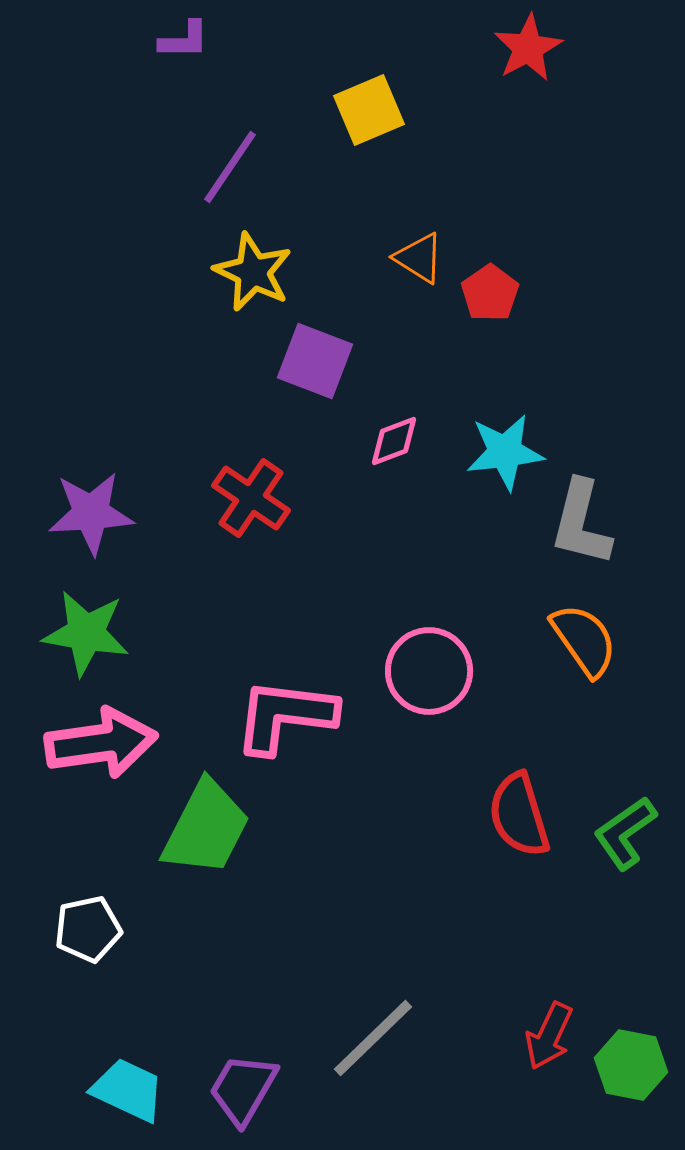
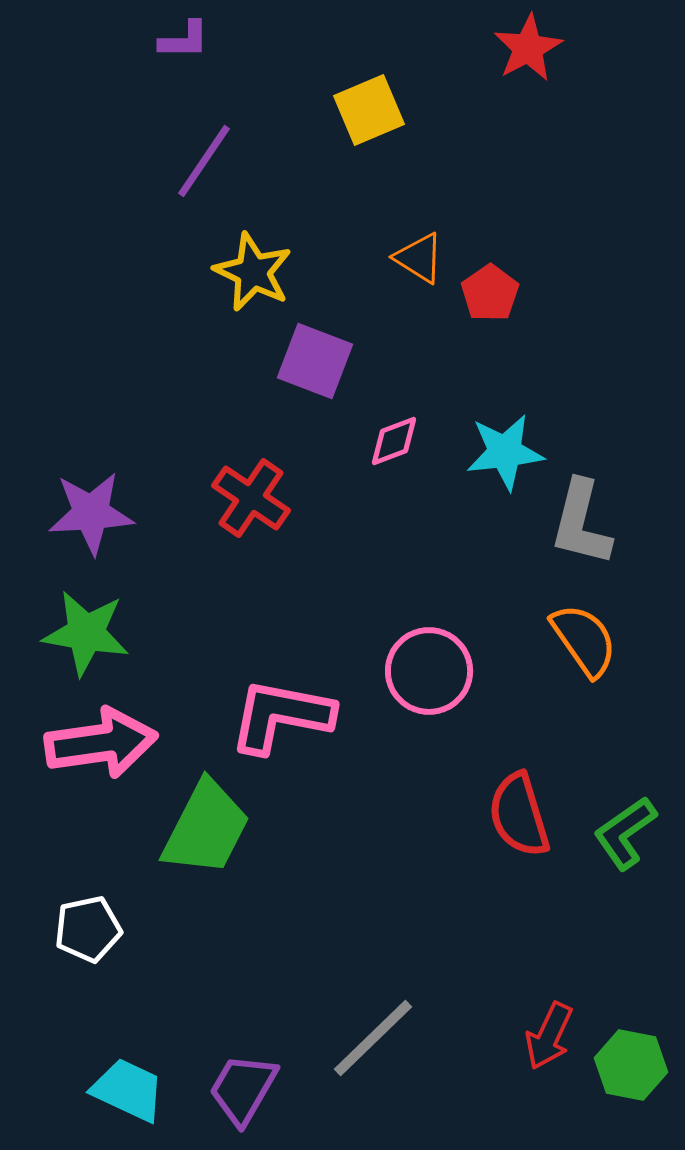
purple line: moved 26 px left, 6 px up
pink L-shape: moved 4 px left; rotated 4 degrees clockwise
